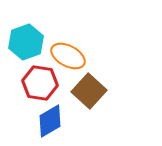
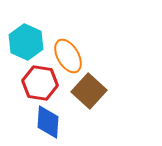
cyan hexagon: rotated 16 degrees counterclockwise
orange ellipse: rotated 32 degrees clockwise
blue diamond: moved 2 px left, 1 px down; rotated 56 degrees counterclockwise
